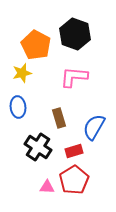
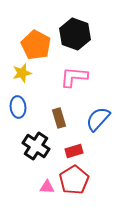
blue semicircle: moved 4 px right, 8 px up; rotated 12 degrees clockwise
black cross: moved 2 px left, 1 px up
